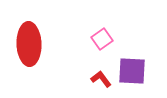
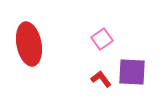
red ellipse: rotated 9 degrees counterclockwise
purple square: moved 1 px down
